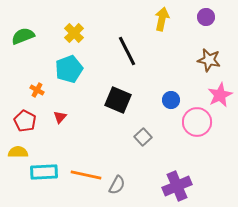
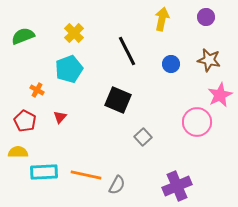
blue circle: moved 36 px up
